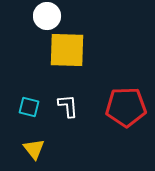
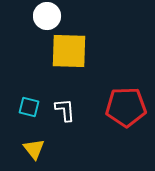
yellow square: moved 2 px right, 1 px down
white L-shape: moved 3 px left, 4 px down
